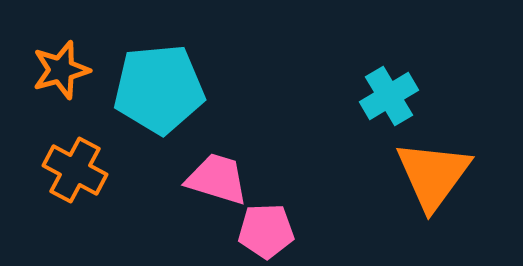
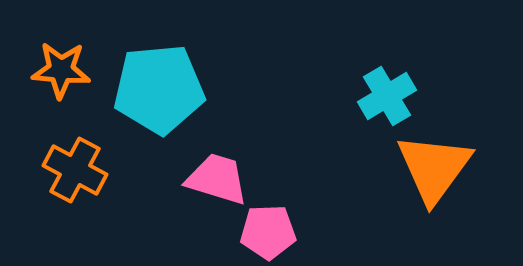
orange star: rotated 20 degrees clockwise
cyan cross: moved 2 px left
orange triangle: moved 1 px right, 7 px up
pink pentagon: moved 2 px right, 1 px down
